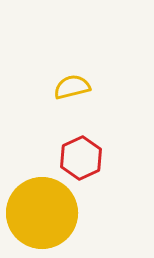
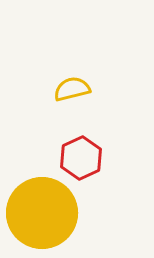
yellow semicircle: moved 2 px down
